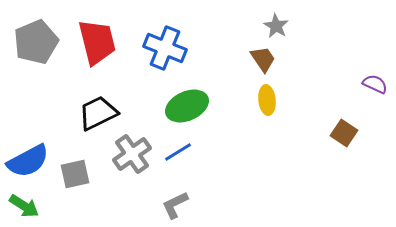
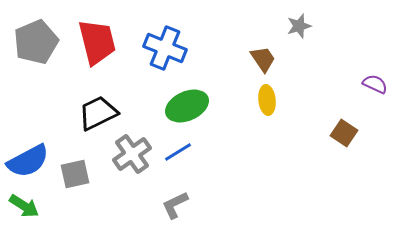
gray star: moved 23 px right; rotated 25 degrees clockwise
